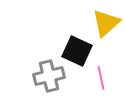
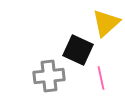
black square: moved 1 px right, 1 px up
gray cross: rotated 8 degrees clockwise
